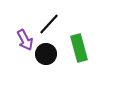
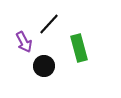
purple arrow: moved 1 px left, 2 px down
black circle: moved 2 px left, 12 px down
